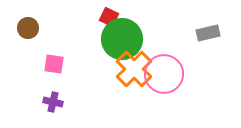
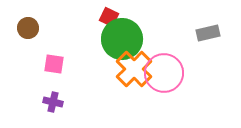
pink circle: moved 1 px up
